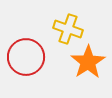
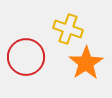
orange star: moved 2 px left, 1 px down
